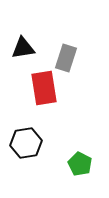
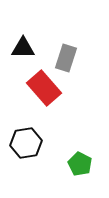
black triangle: rotated 10 degrees clockwise
red rectangle: rotated 32 degrees counterclockwise
